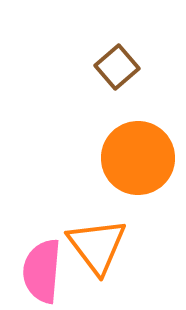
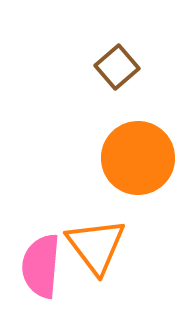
orange triangle: moved 1 px left
pink semicircle: moved 1 px left, 5 px up
